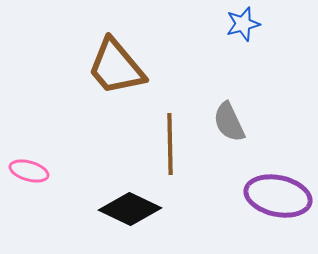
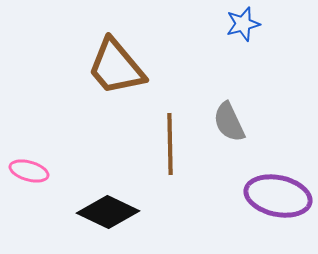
black diamond: moved 22 px left, 3 px down
